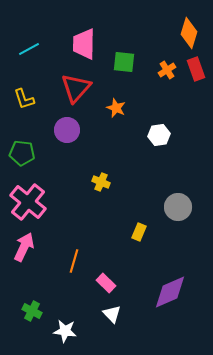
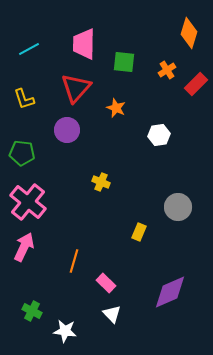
red rectangle: moved 15 px down; rotated 65 degrees clockwise
